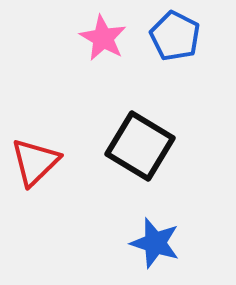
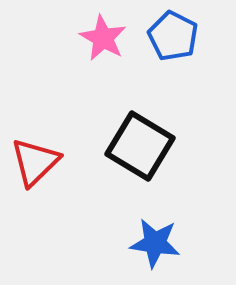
blue pentagon: moved 2 px left
blue star: rotated 9 degrees counterclockwise
